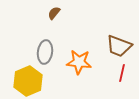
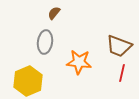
gray ellipse: moved 10 px up
